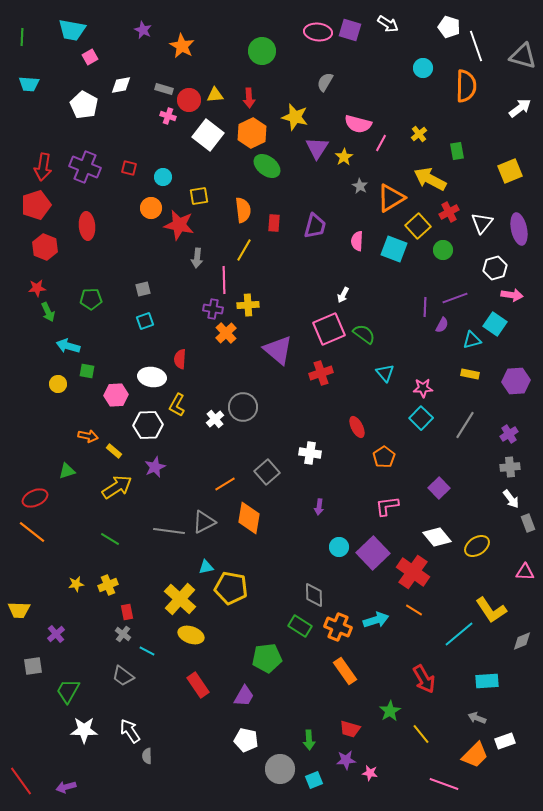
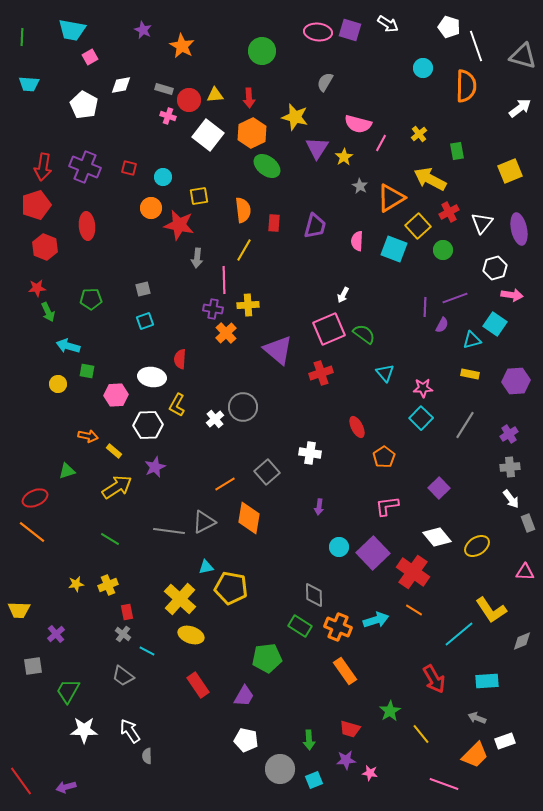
red arrow at (424, 679): moved 10 px right
